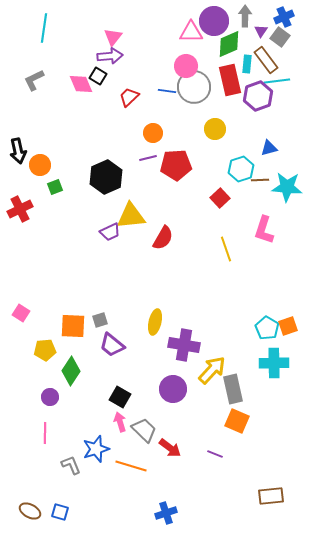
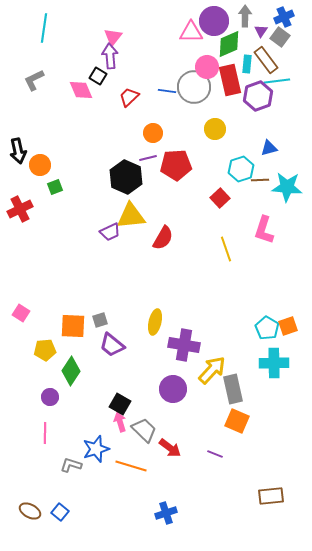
purple arrow at (110, 56): rotated 90 degrees counterclockwise
pink circle at (186, 66): moved 21 px right, 1 px down
pink diamond at (81, 84): moved 6 px down
black hexagon at (106, 177): moved 20 px right; rotated 12 degrees counterclockwise
black square at (120, 397): moved 7 px down
gray L-shape at (71, 465): rotated 50 degrees counterclockwise
blue square at (60, 512): rotated 24 degrees clockwise
